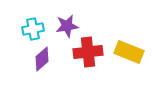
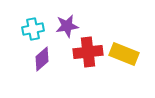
yellow rectangle: moved 5 px left, 2 px down
